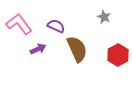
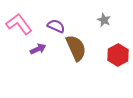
gray star: moved 3 px down
brown semicircle: moved 1 px left, 1 px up
